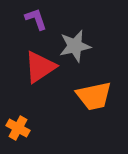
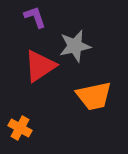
purple L-shape: moved 1 px left, 2 px up
red triangle: moved 1 px up
orange cross: moved 2 px right
